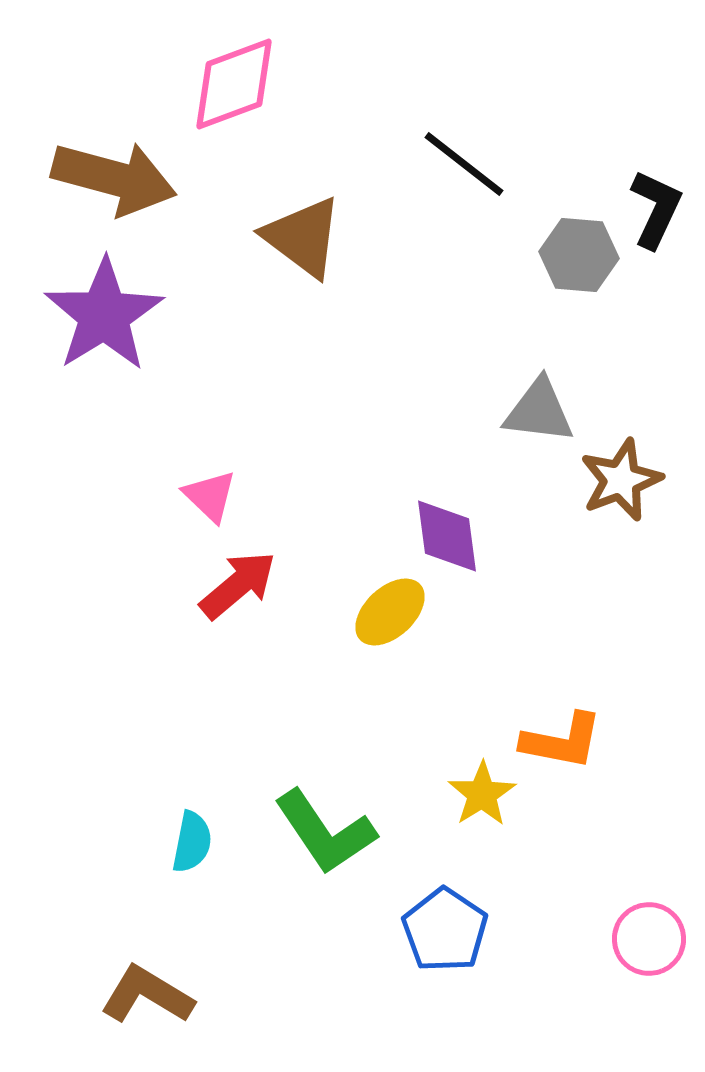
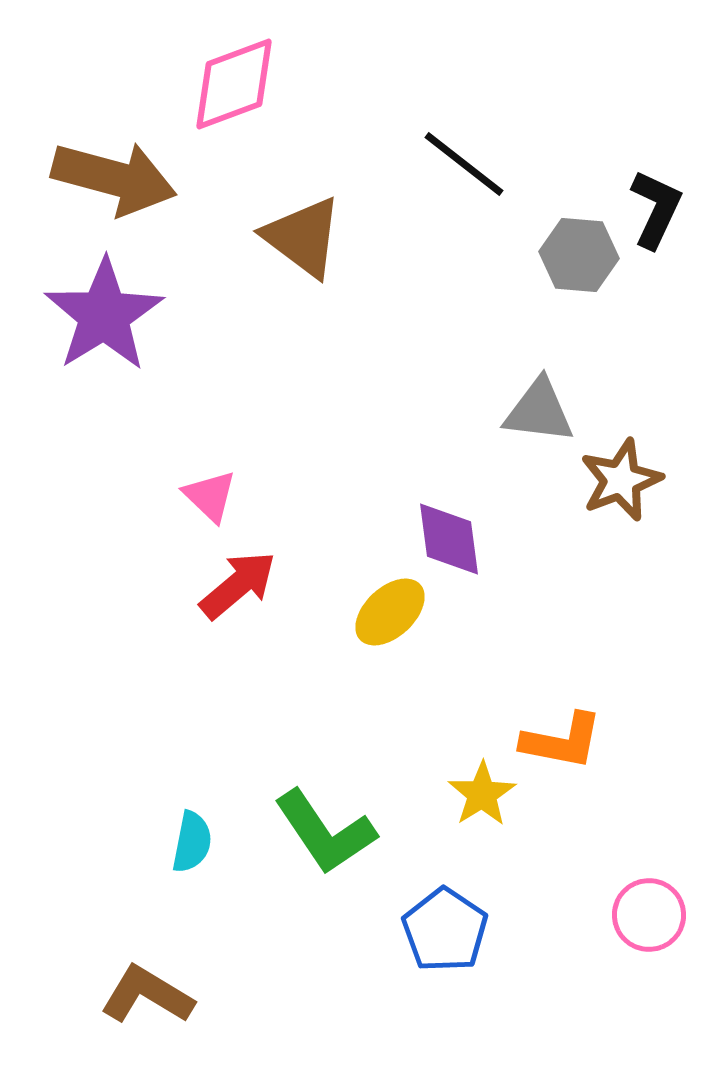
purple diamond: moved 2 px right, 3 px down
pink circle: moved 24 px up
